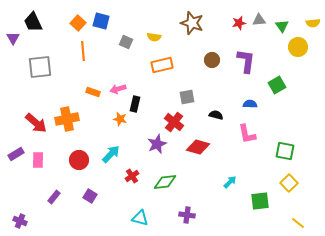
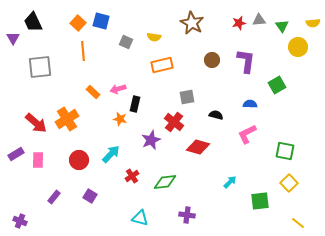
brown star at (192, 23): rotated 10 degrees clockwise
orange rectangle at (93, 92): rotated 24 degrees clockwise
orange cross at (67, 119): rotated 20 degrees counterclockwise
pink L-shape at (247, 134): rotated 75 degrees clockwise
purple star at (157, 144): moved 6 px left, 4 px up
